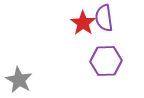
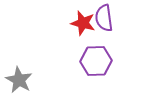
red star: rotated 20 degrees counterclockwise
purple hexagon: moved 10 px left
